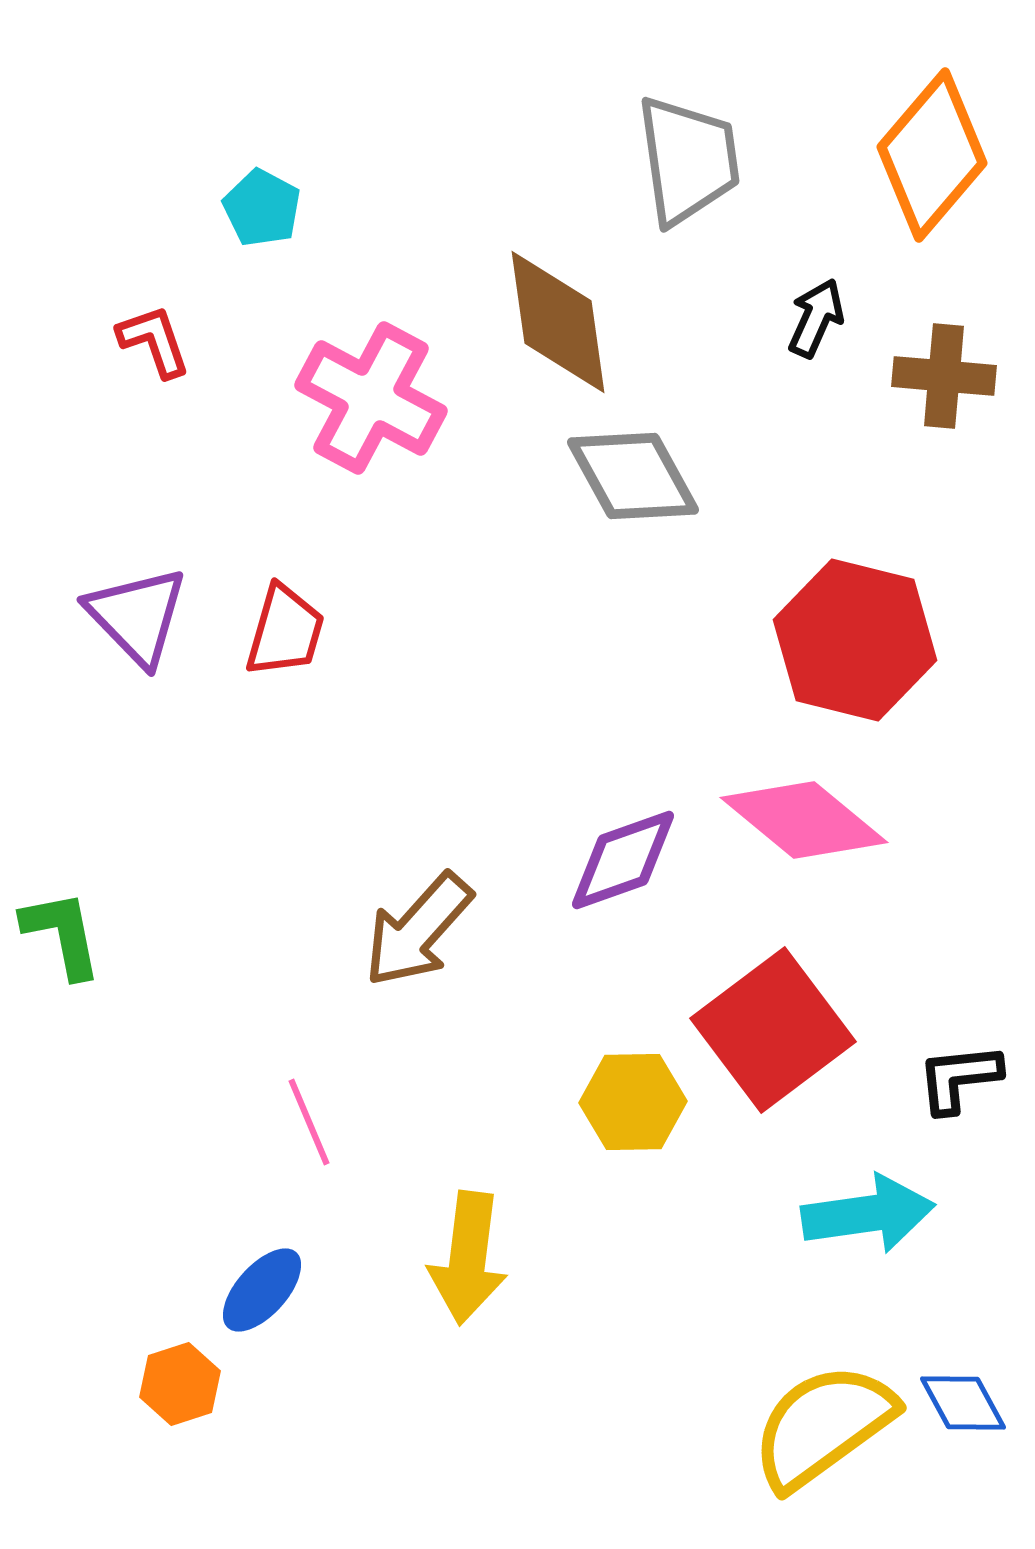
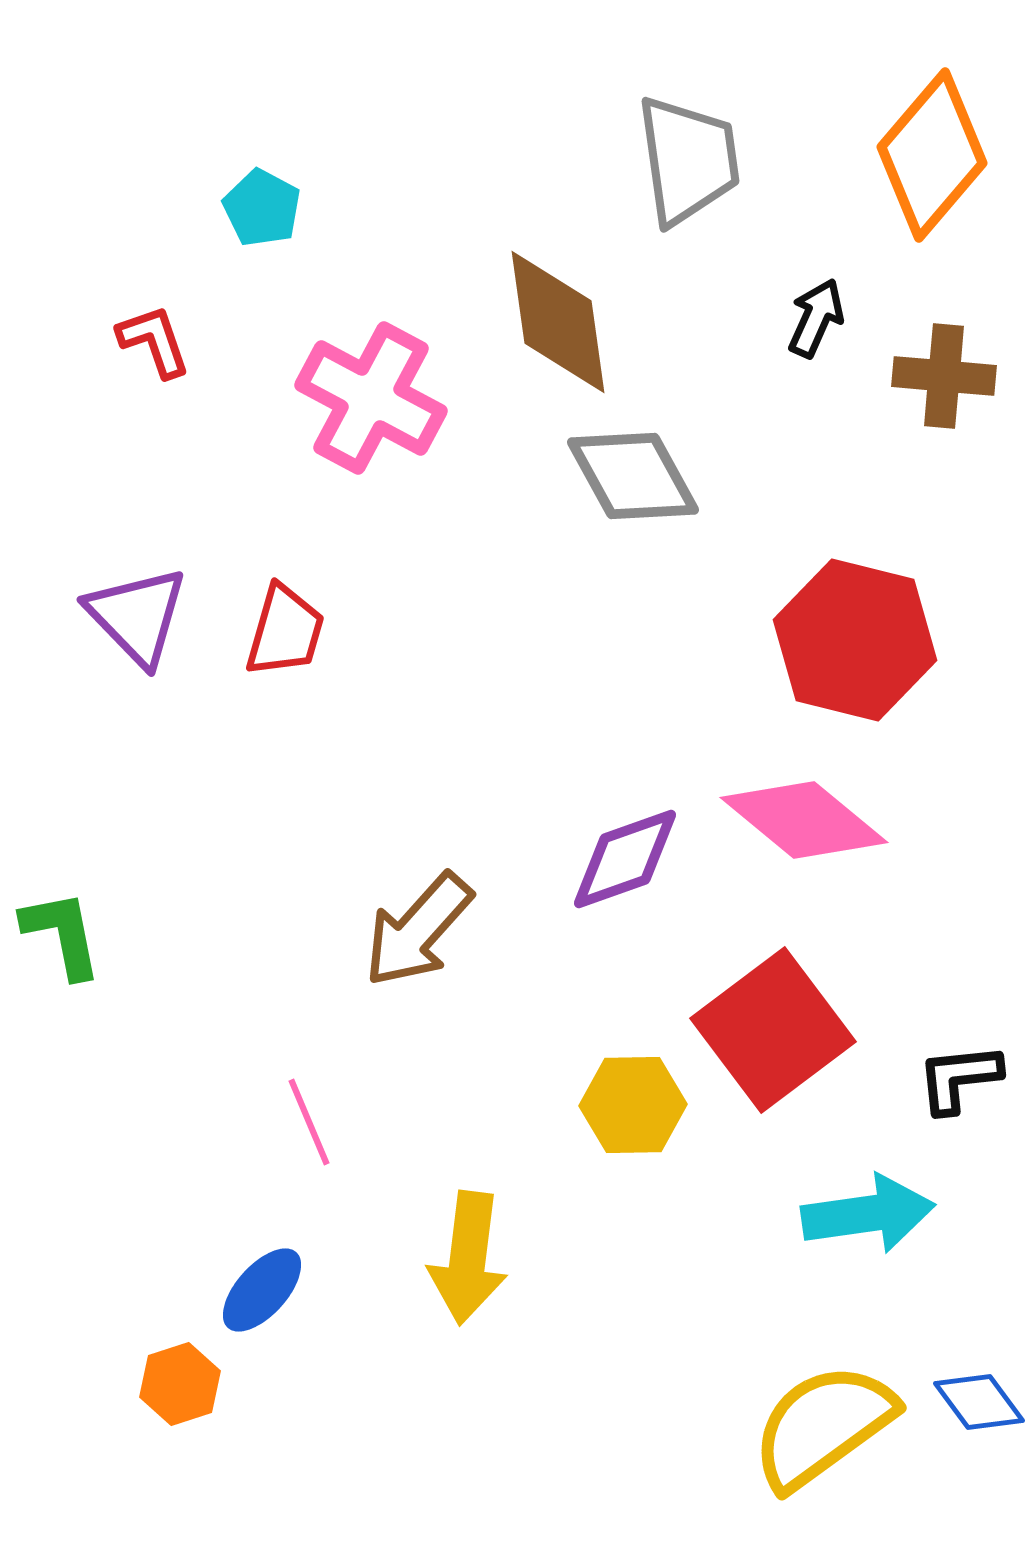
purple diamond: moved 2 px right, 1 px up
yellow hexagon: moved 3 px down
blue diamond: moved 16 px right, 1 px up; rotated 8 degrees counterclockwise
